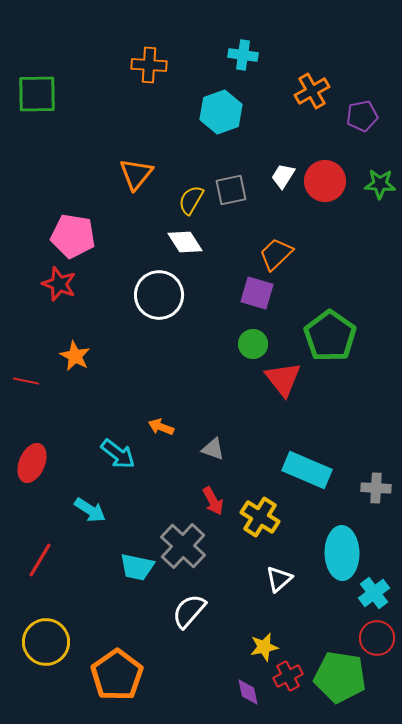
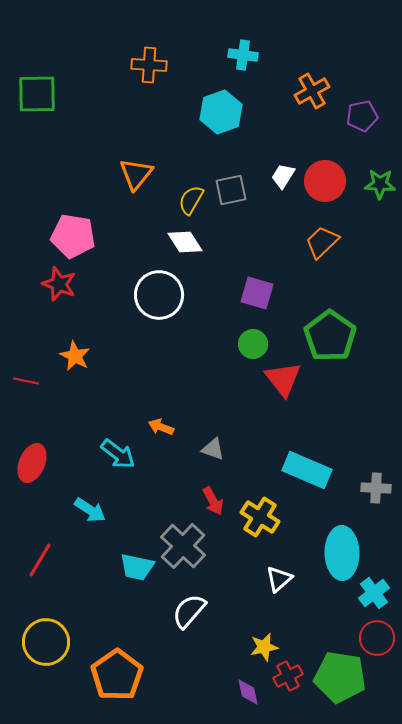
orange trapezoid at (276, 254): moved 46 px right, 12 px up
